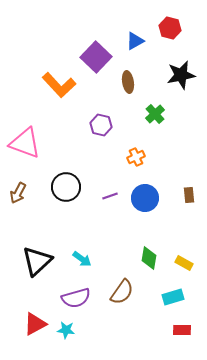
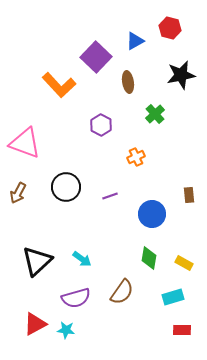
purple hexagon: rotated 15 degrees clockwise
blue circle: moved 7 px right, 16 px down
